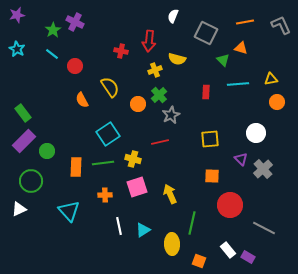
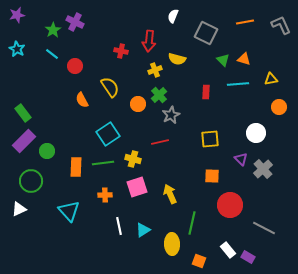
orange triangle at (241, 48): moved 3 px right, 11 px down
orange circle at (277, 102): moved 2 px right, 5 px down
